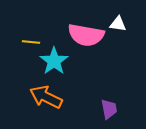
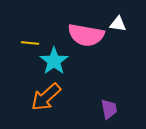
yellow line: moved 1 px left, 1 px down
orange arrow: rotated 68 degrees counterclockwise
